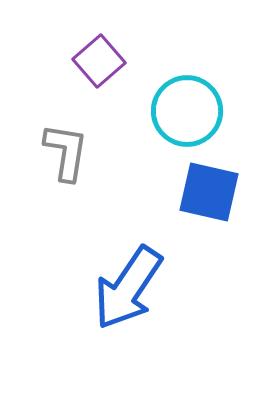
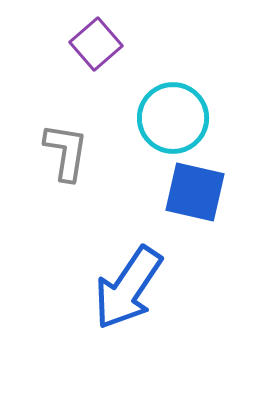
purple square: moved 3 px left, 17 px up
cyan circle: moved 14 px left, 7 px down
blue square: moved 14 px left
